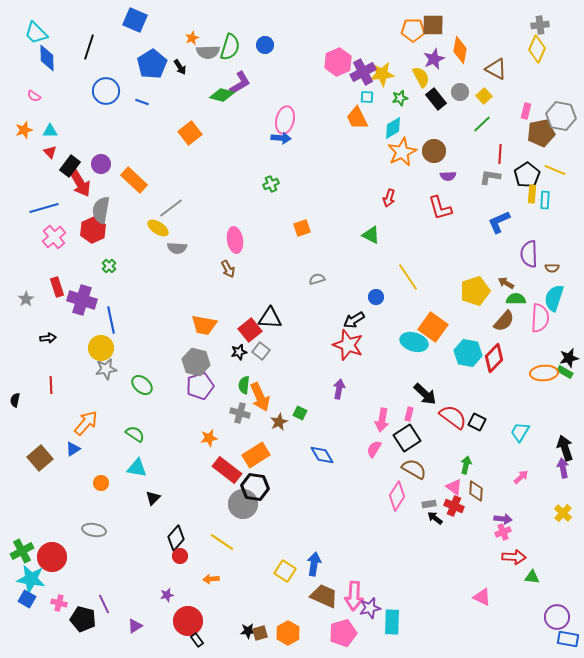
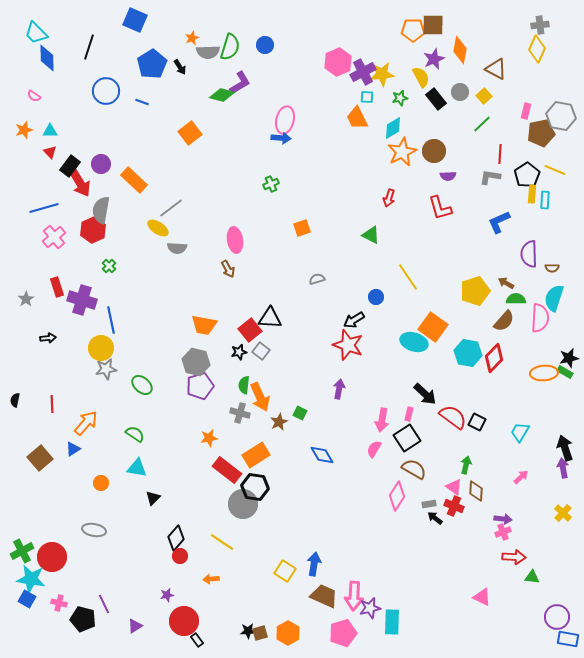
red line at (51, 385): moved 1 px right, 19 px down
red circle at (188, 621): moved 4 px left
